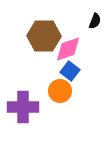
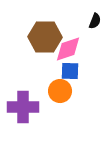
brown hexagon: moved 1 px right, 1 px down
blue square: rotated 36 degrees counterclockwise
